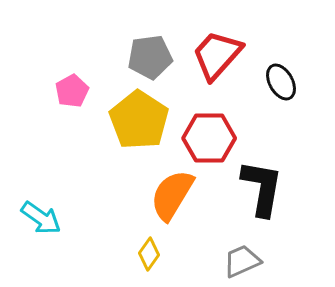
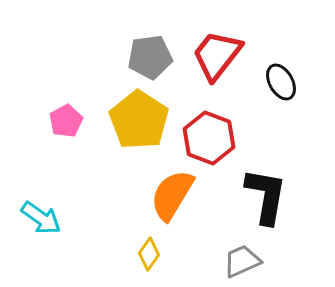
red trapezoid: rotated 4 degrees counterclockwise
pink pentagon: moved 6 px left, 30 px down
red hexagon: rotated 21 degrees clockwise
black L-shape: moved 4 px right, 8 px down
